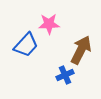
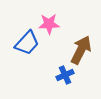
blue trapezoid: moved 1 px right, 2 px up
